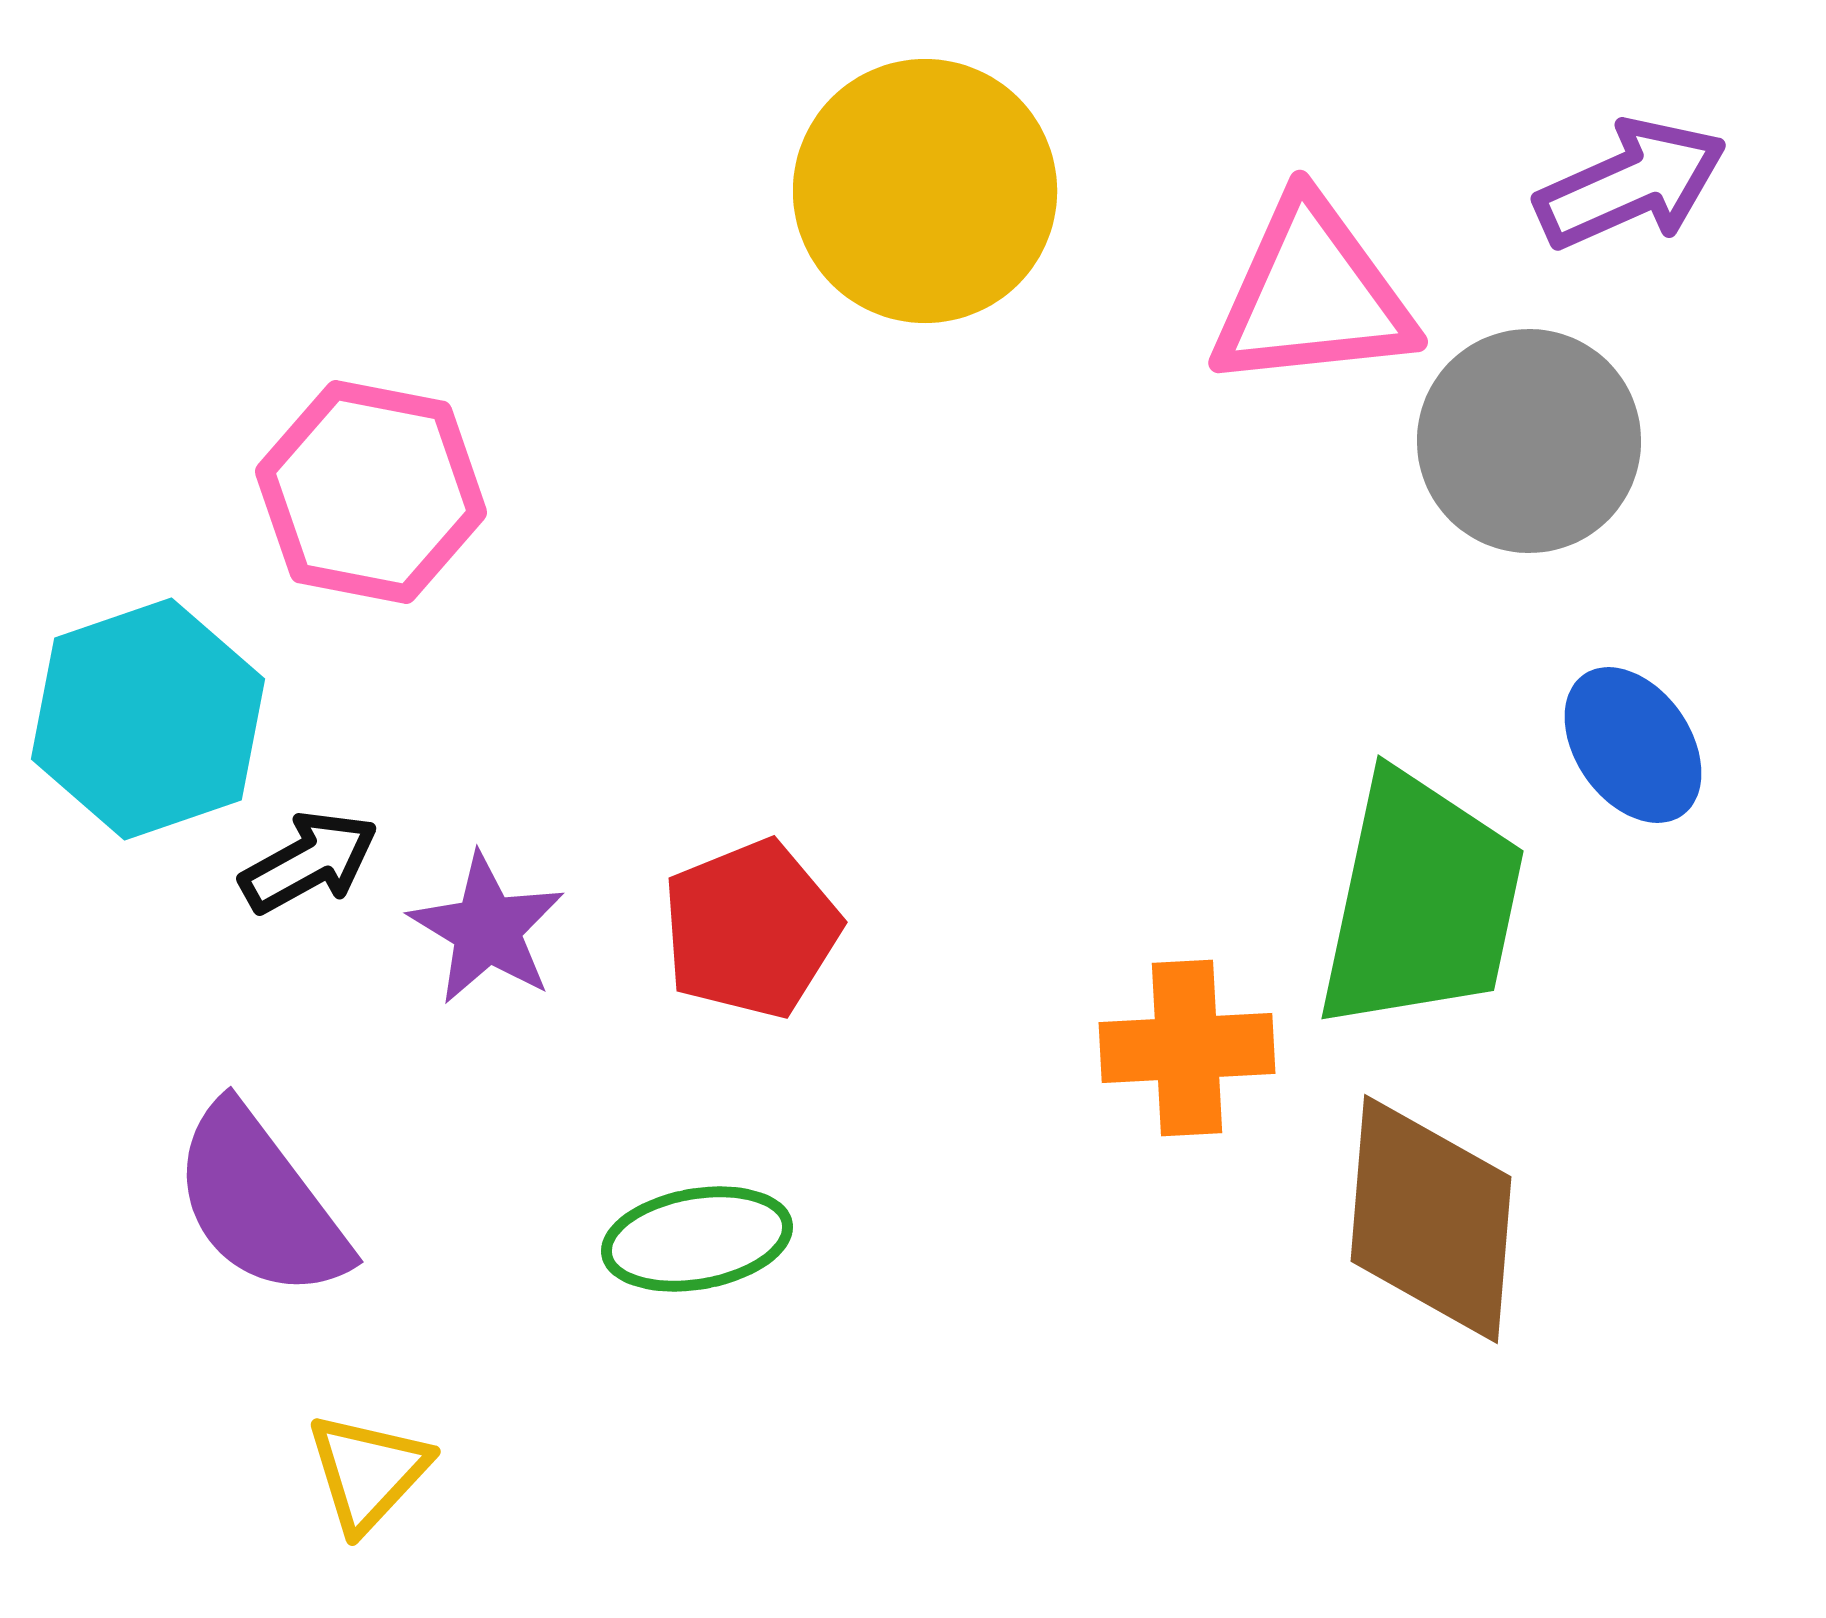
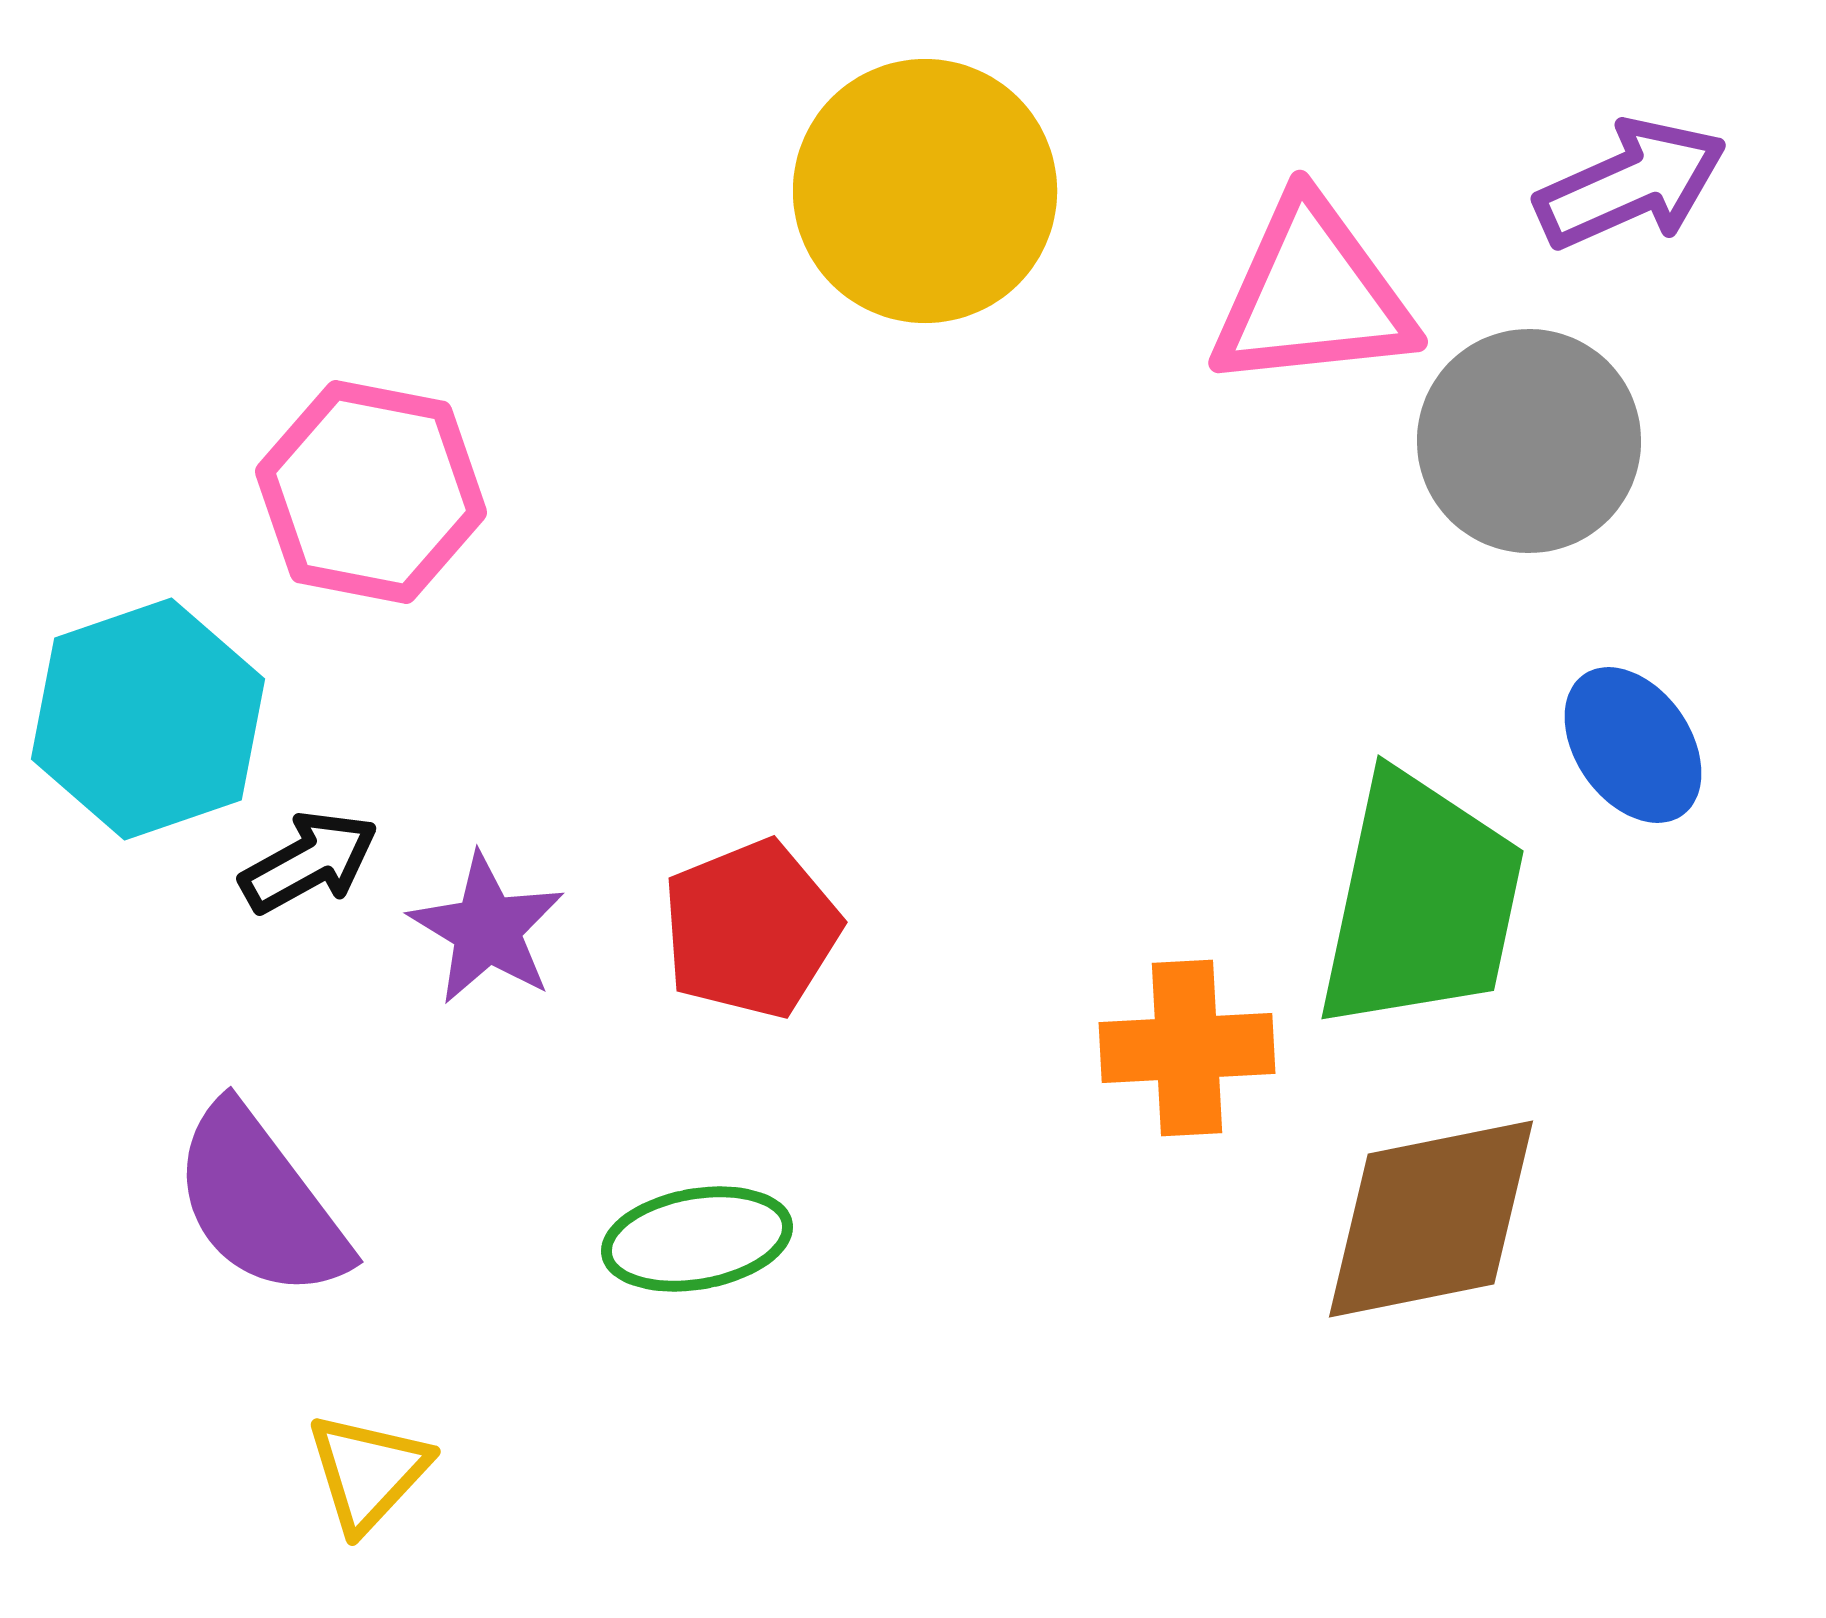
brown diamond: rotated 74 degrees clockwise
